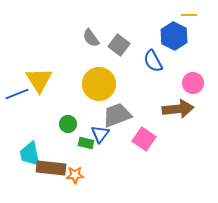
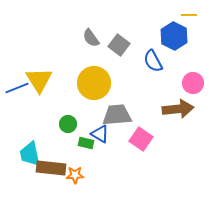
yellow circle: moved 5 px left, 1 px up
blue line: moved 6 px up
gray trapezoid: rotated 16 degrees clockwise
blue triangle: rotated 36 degrees counterclockwise
pink square: moved 3 px left
